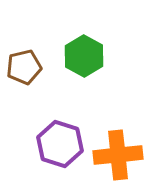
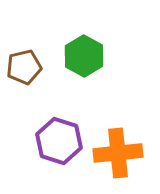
purple hexagon: moved 1 px left, 3 px up
orange cross: moved 2 px up
